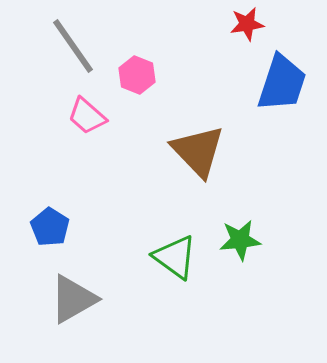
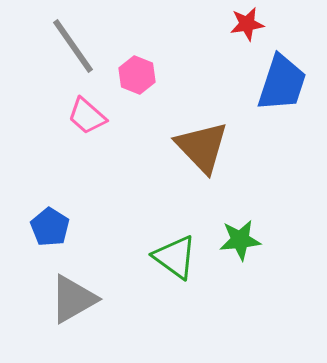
brown triangle: moved 4 px right, 4 px up
